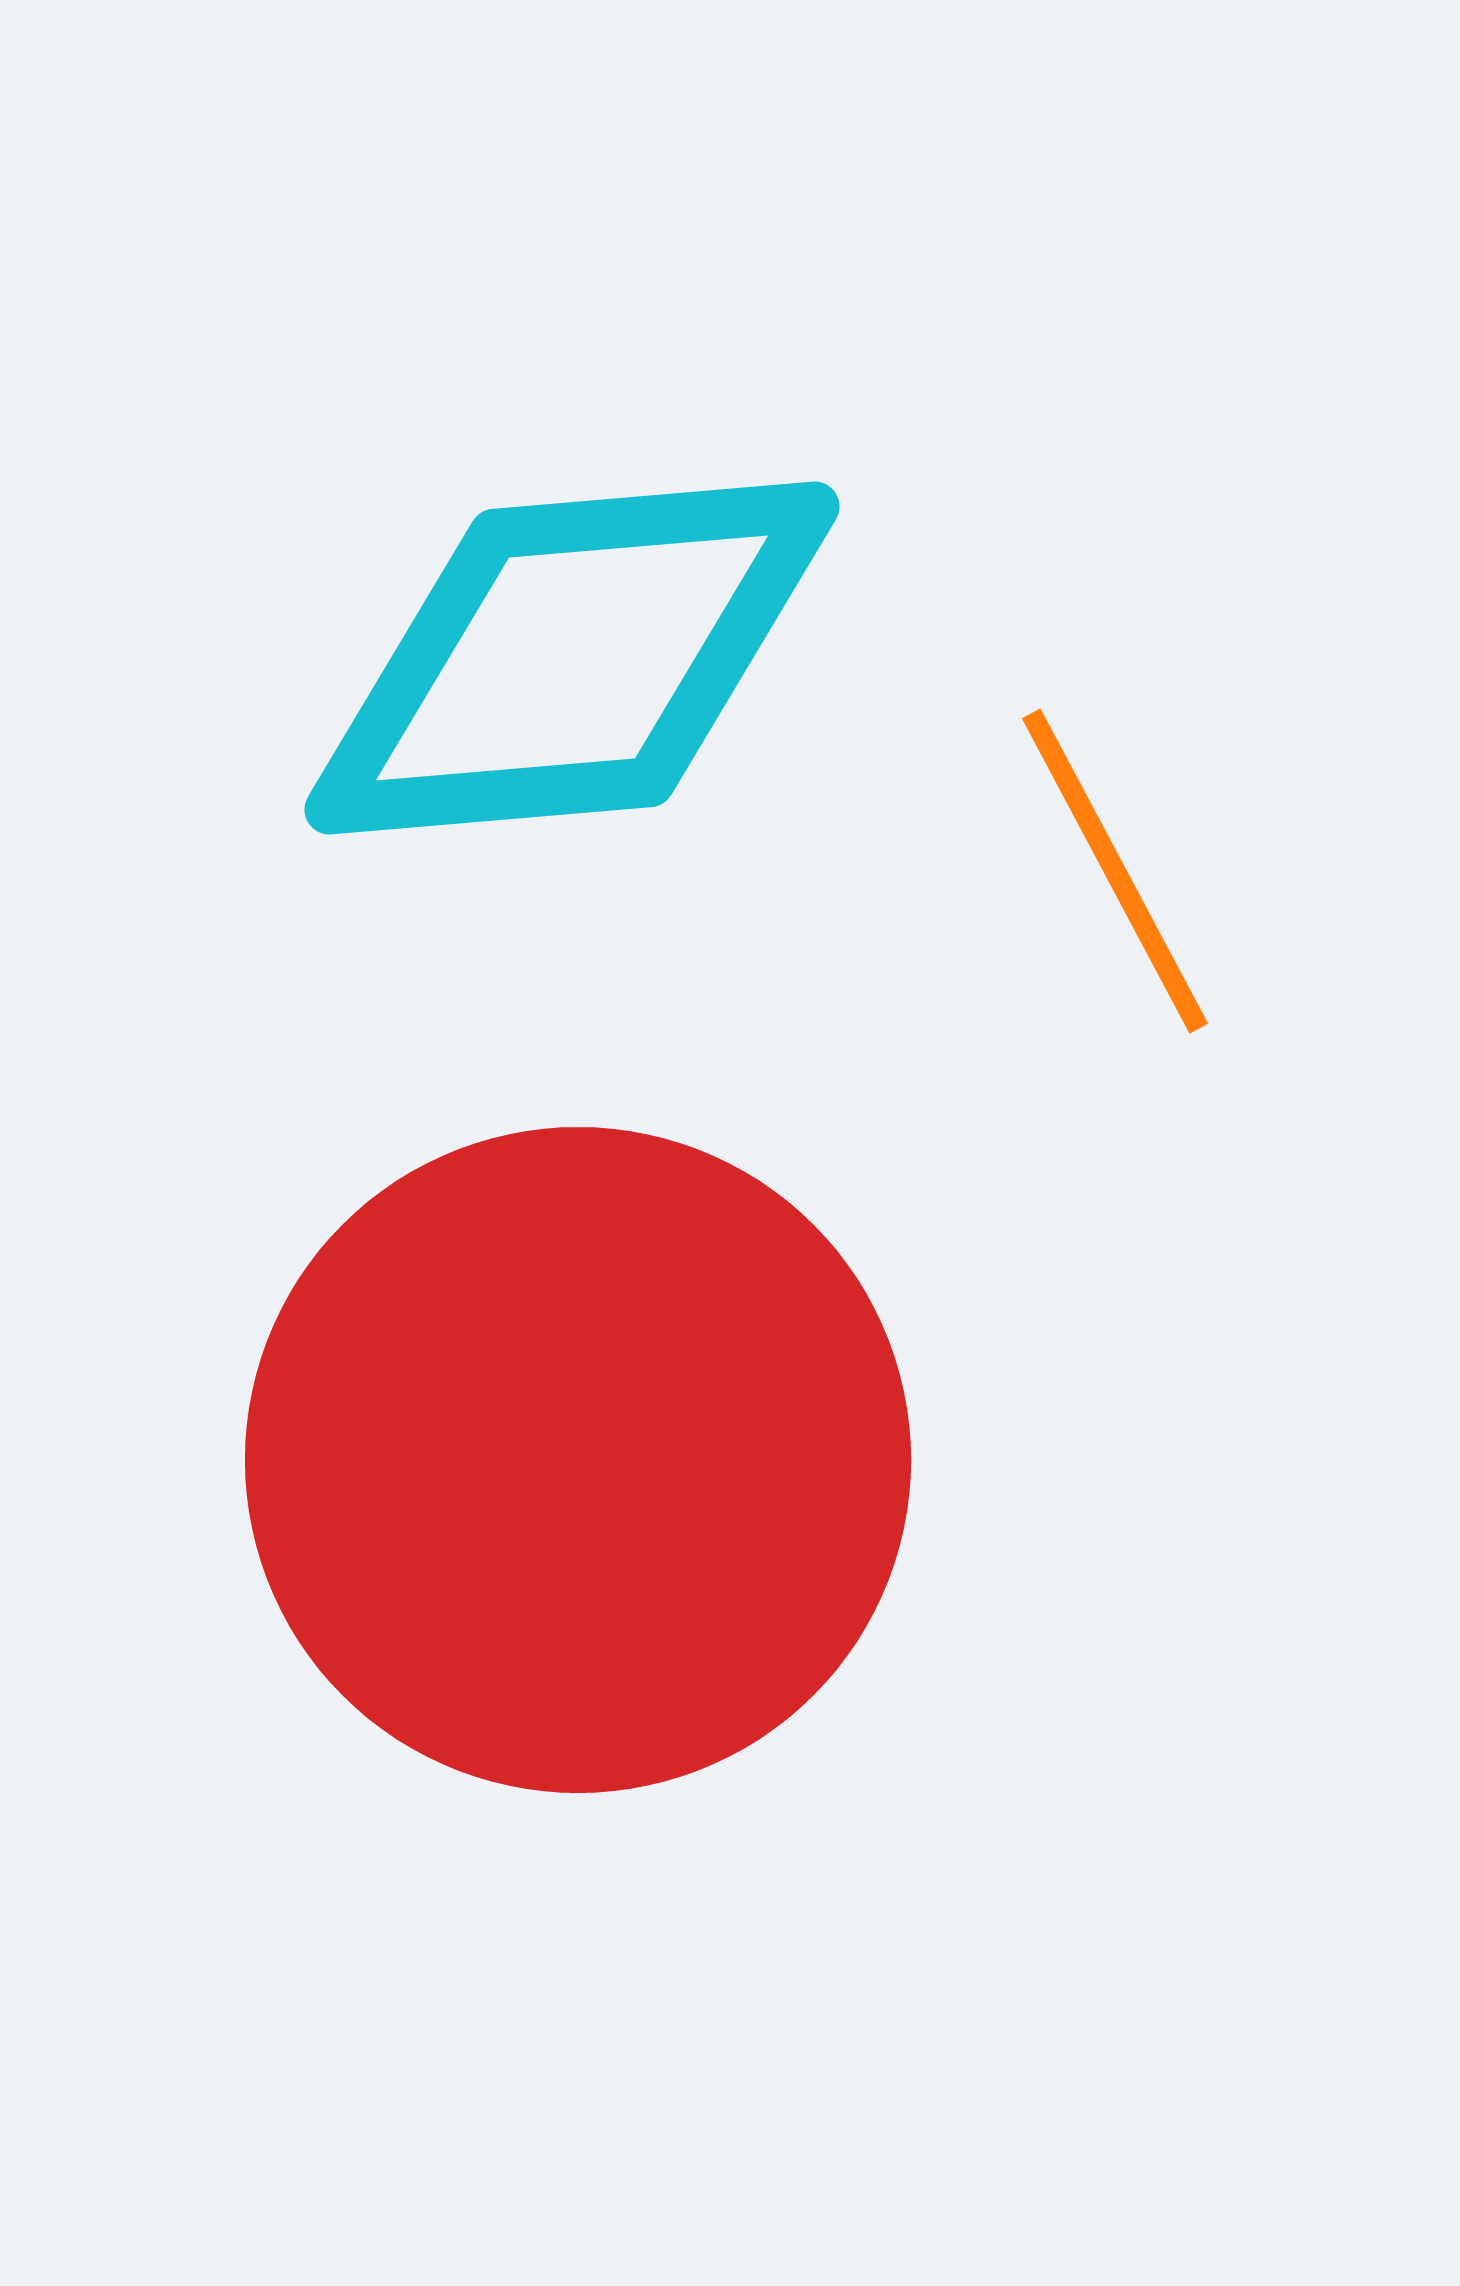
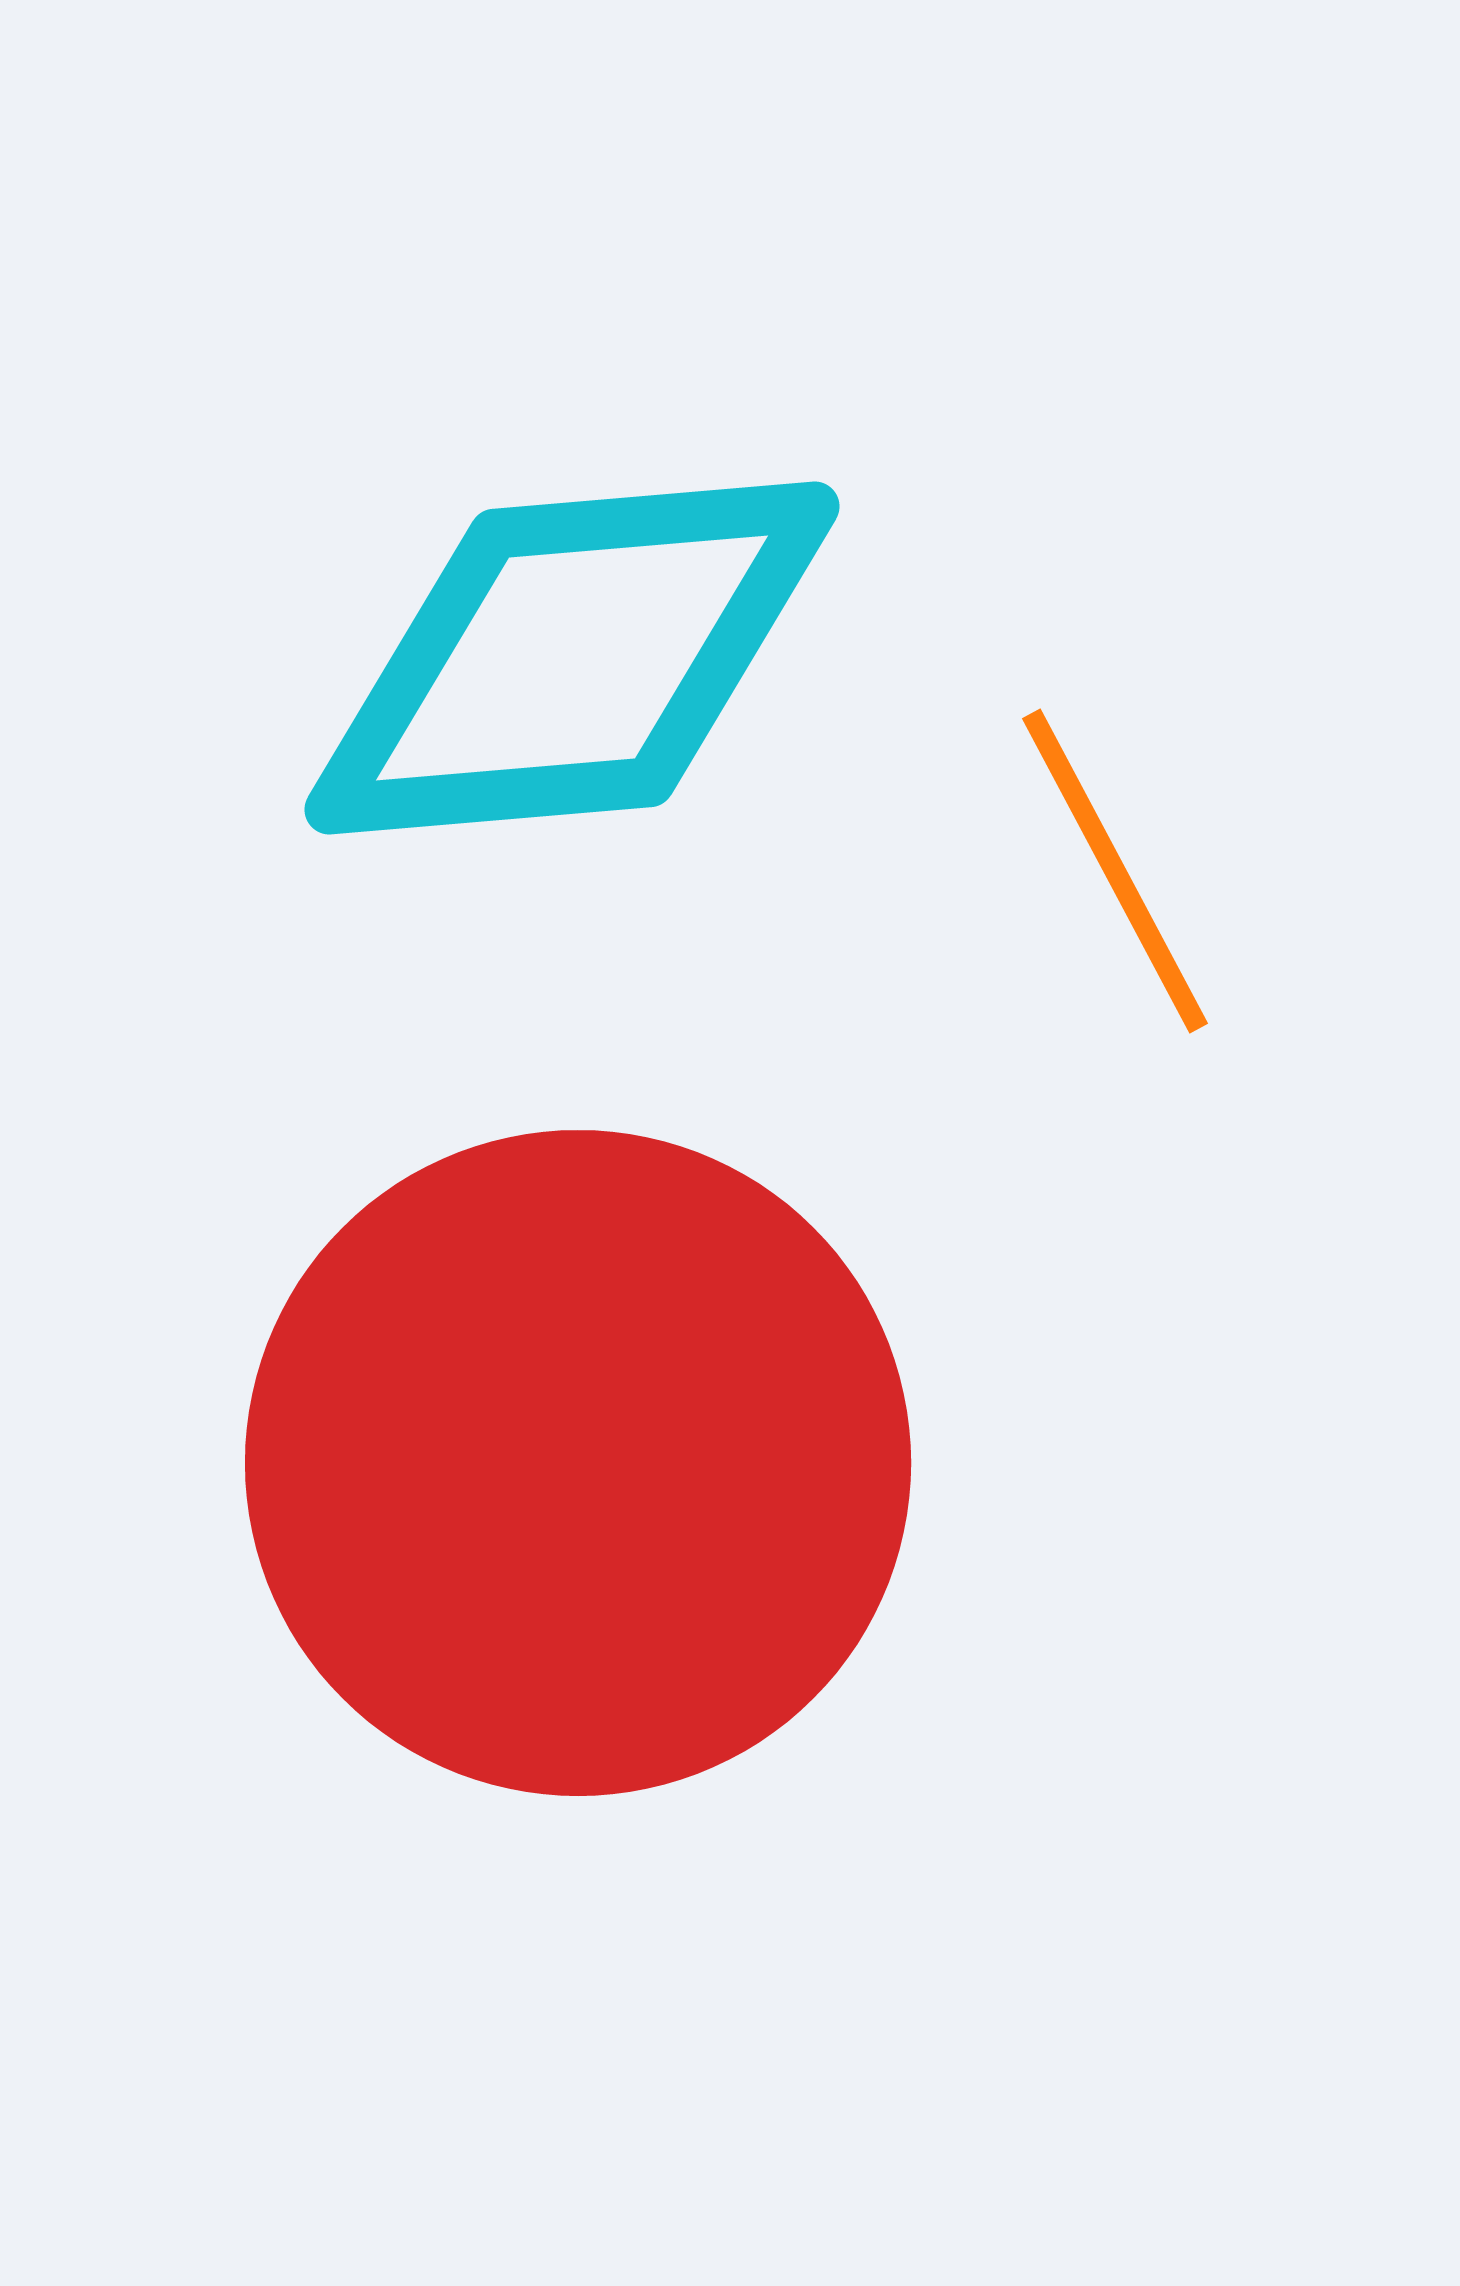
red circle: moved 3 px down
